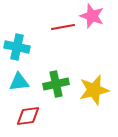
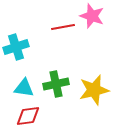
cyan cross: moved 1 px left; rotated 30 degrees counterclockwise
cyan triangle: moved 5 px right, 6 px down; rotated 15 degrees clockwise
